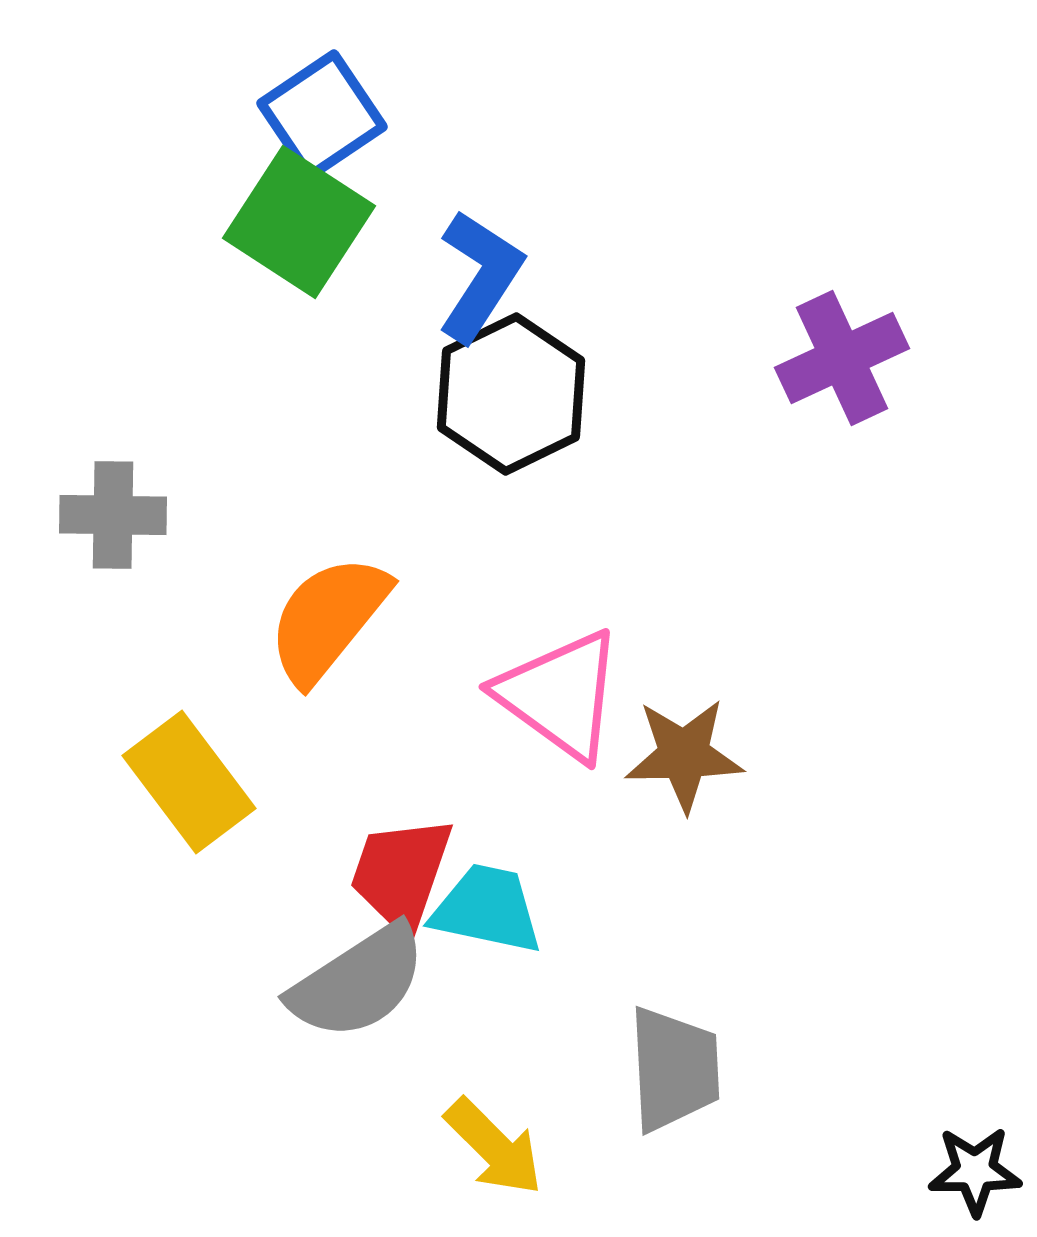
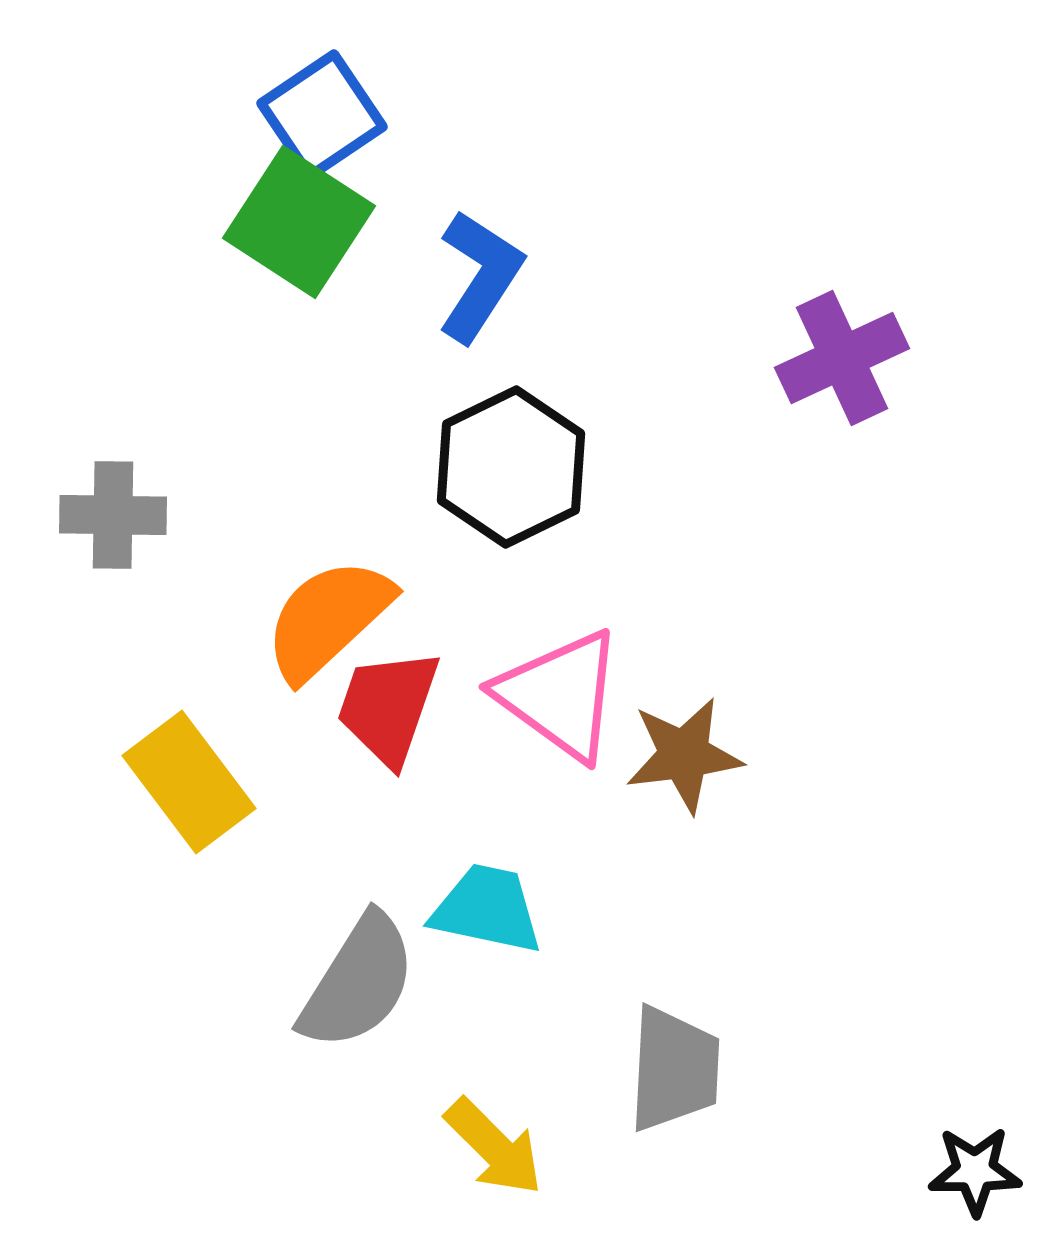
black hexagon: moved 73 px down
orange semicircle: rotated 8 degrees clockwise
brown star: rotated 6 degrees counterclockwise
red trapezoid: moved 13 px left, 167 px up
gray semicircle: rotated 25 degrees counterclockwise
gray trapezoid: rotated 6 degrees clockwise
